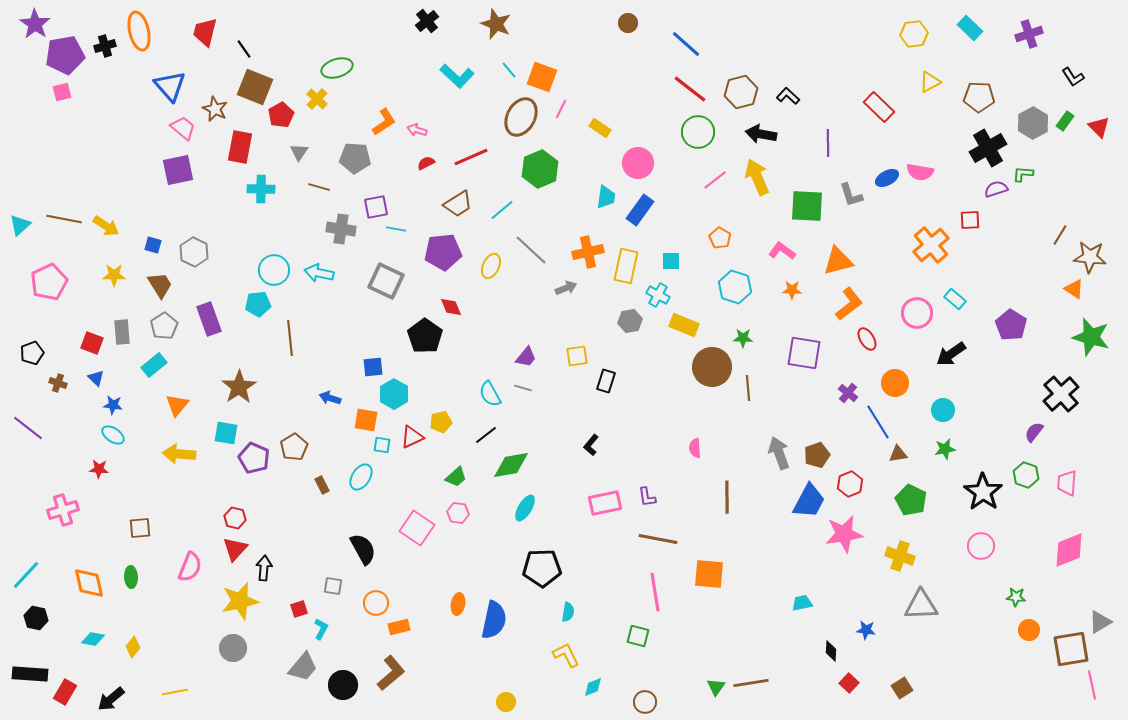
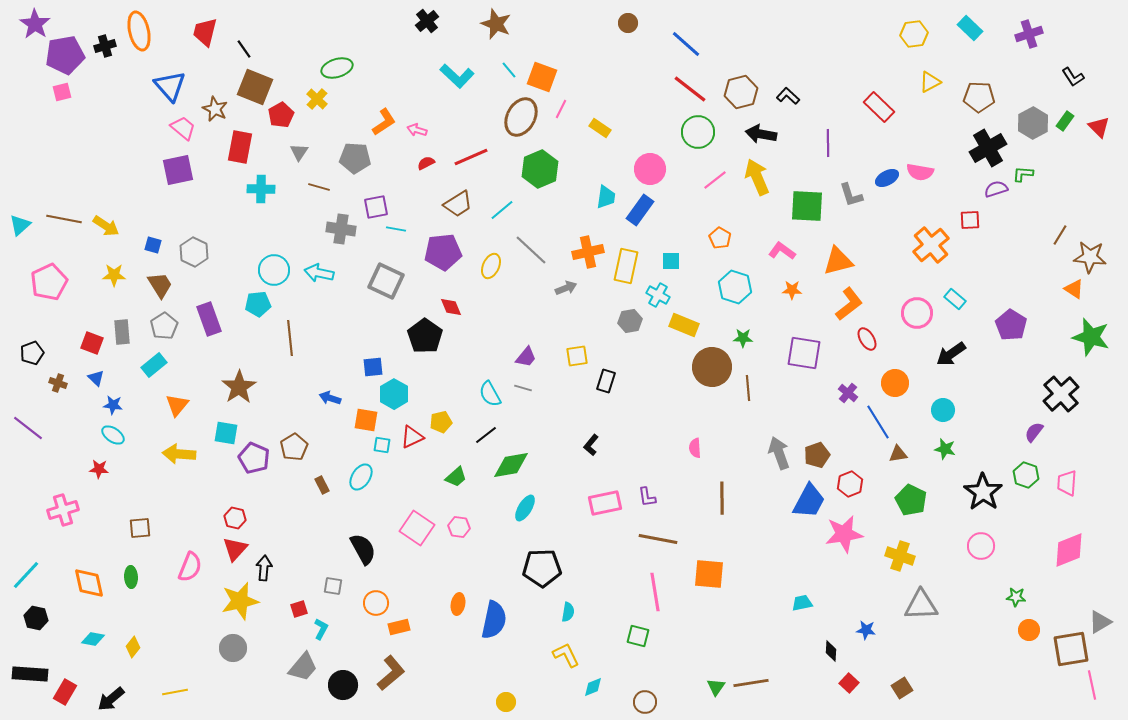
pink circle at (638, 163): moved 12 px right, 6 px down
green star at (945, 449): rotated 25 degrees clockwise
brown line at (727, 497): moved 5 px left, 1 px down
pink hexagon at (458, 513): moved 1 px right, 14 px down
